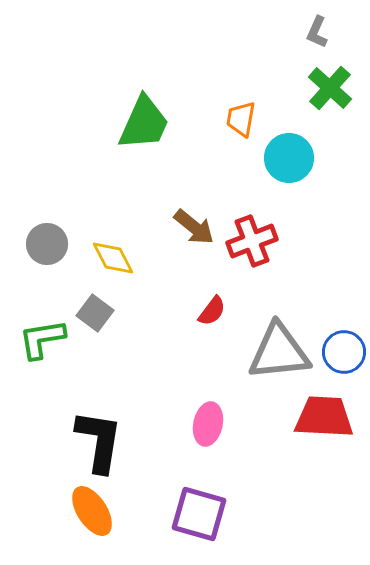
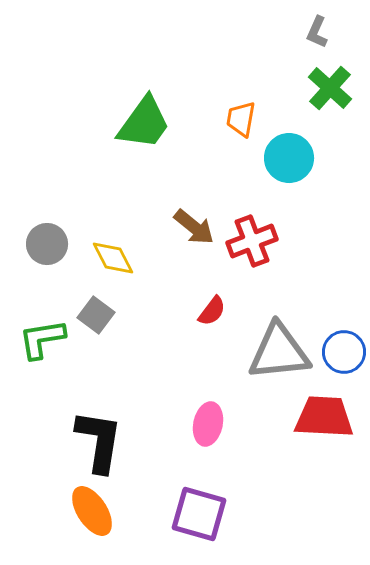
green trapezoid: rotated 12 degrees clockwise
gray square: moved 1 px right, 2 px down
